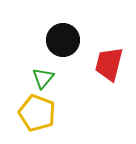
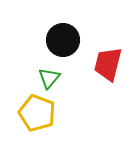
red trapezoid: moved 1 px left
green triangle: moved 6 px right
